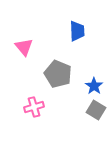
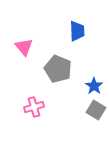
gray pentagon: moved 5 px up
